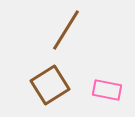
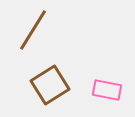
brown line: moved 33 px left
